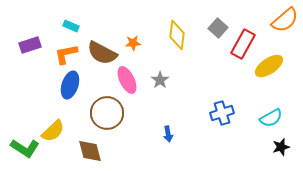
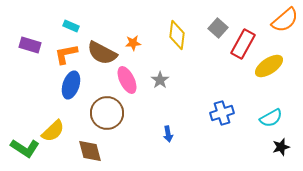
purple rectangle: rotated 35 degrees clockwise
blue ellipse: moved 1 px right
